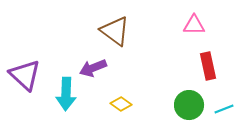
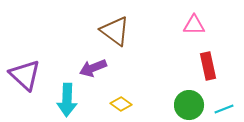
cyan arrow: moved 1 px right, 6 px down
